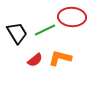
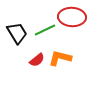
red semicircle: moved 2 px right
